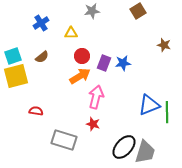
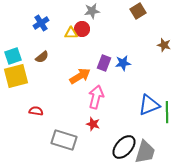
red circle: moved 27 px up
